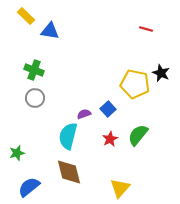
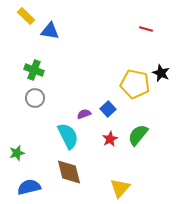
cyan semicircle: rotated 140 degrees clockwise
blue semicircle: rotated 25 degrees clockwise
